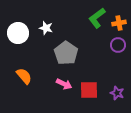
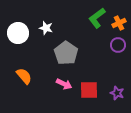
orange cross: rotated 16 degrees counterclockwise
